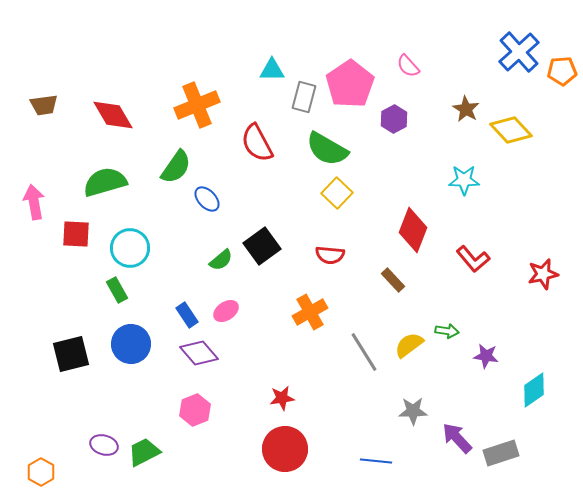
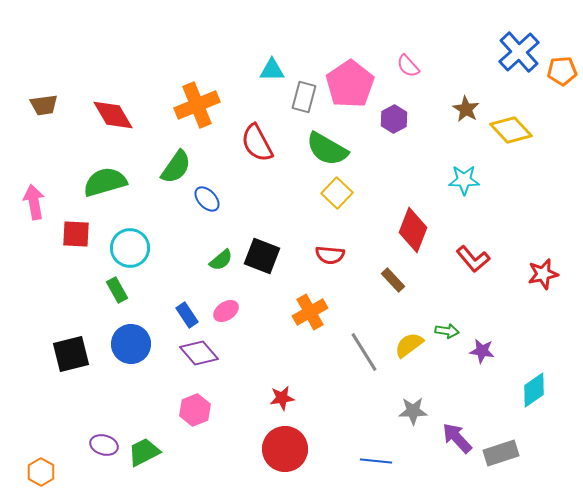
black square at (262, 246): moved 10 px down; rotated 33 degrees counterclockwise
purple star at (486, 356): moved 4 px left, 5 px up
